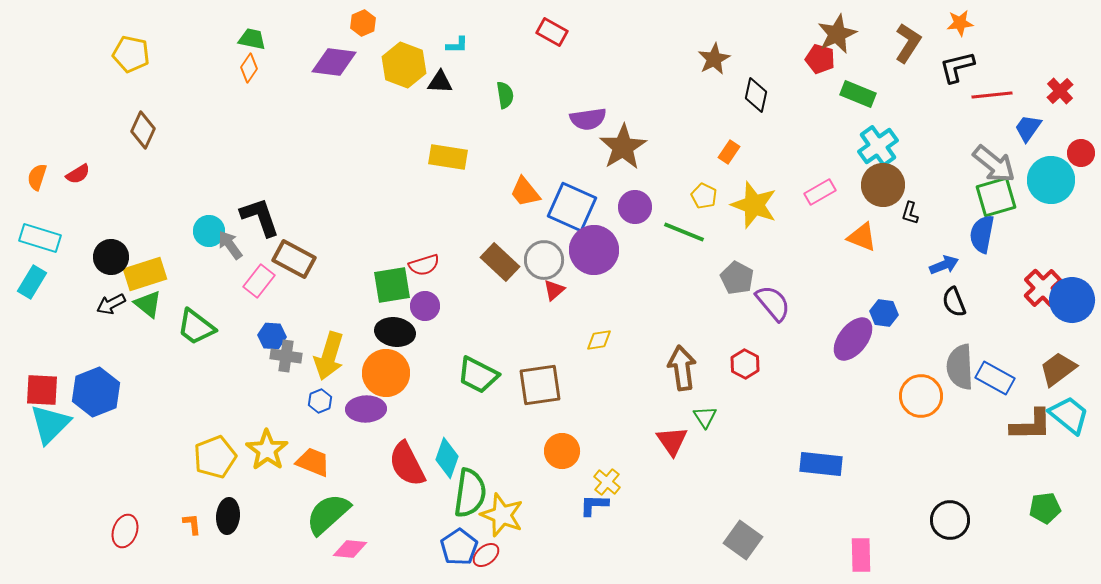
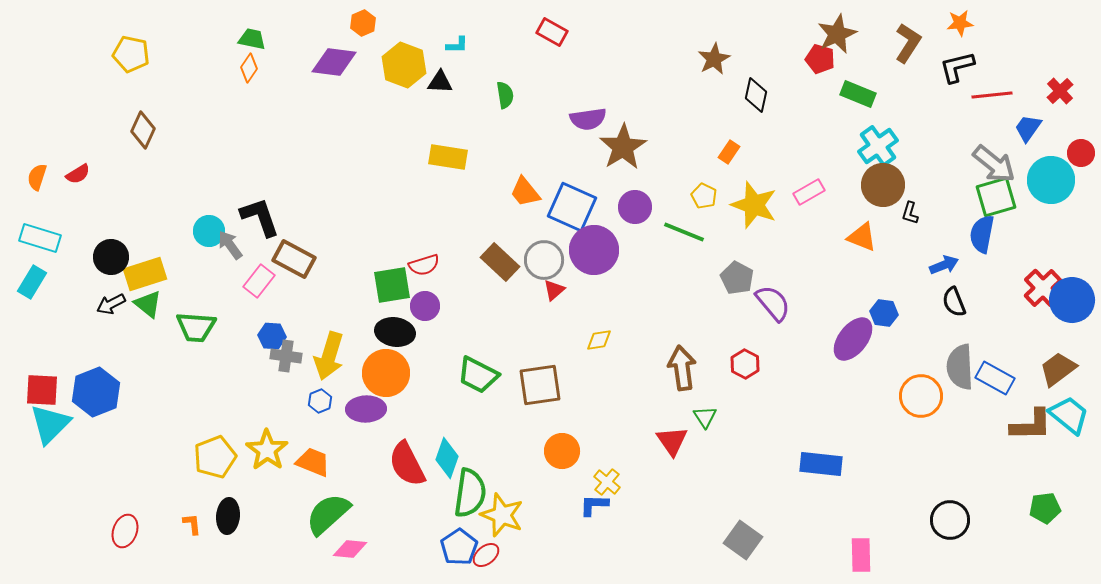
pink rectangle at (820, 192): moved 11 px left
green trapezoid at (196, 327): rotated 33 degrees counterclockwise
